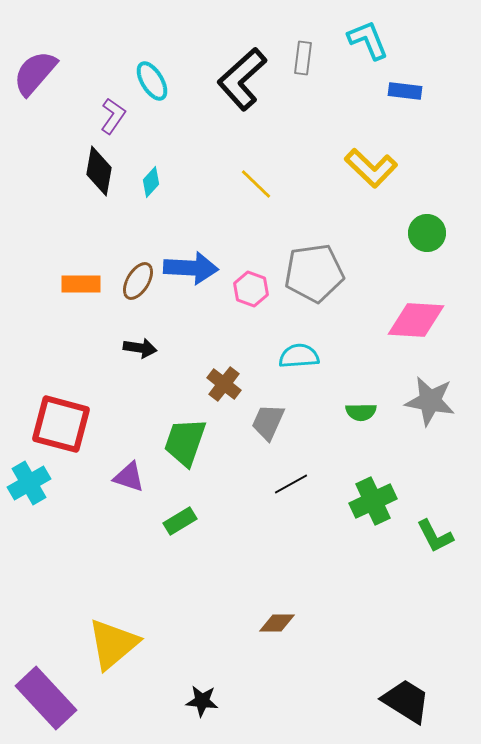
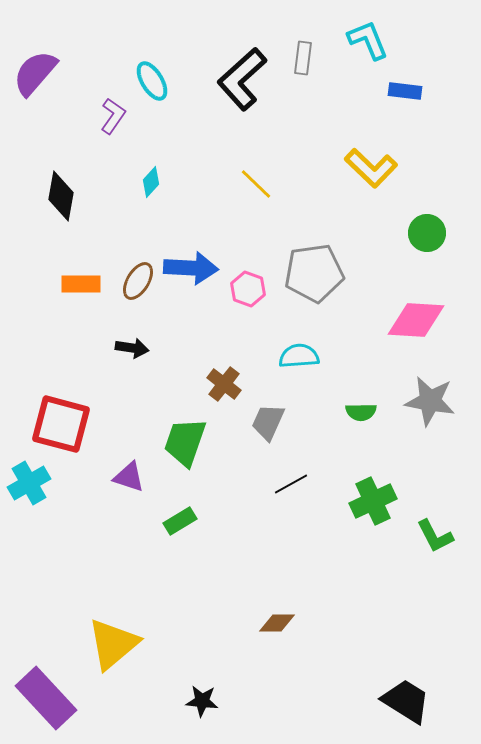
black diamond: moved 38 px left, 25 px down
pink hexagon: moved 3 px left
black arrow: moved 8 px left
